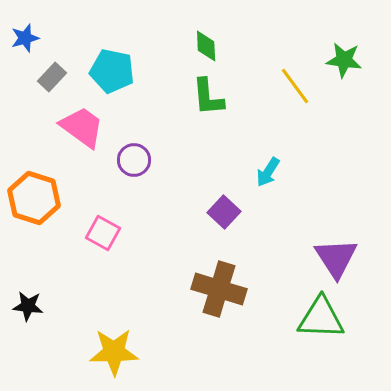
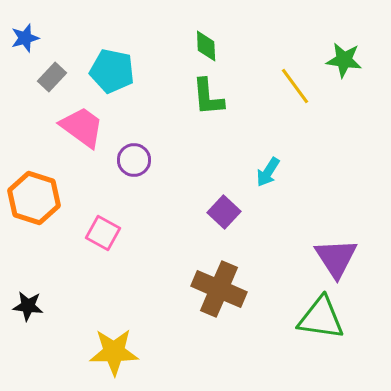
brown cross: rotated 6 degrees clockwise
green triangle: rotated 6 degrees clockwise
